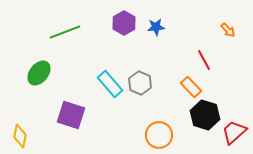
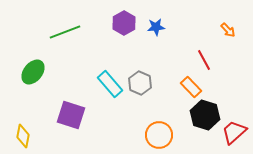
green ellipse: moved 6 px left, 1 px up
yellow diamond: moved 3 px right
